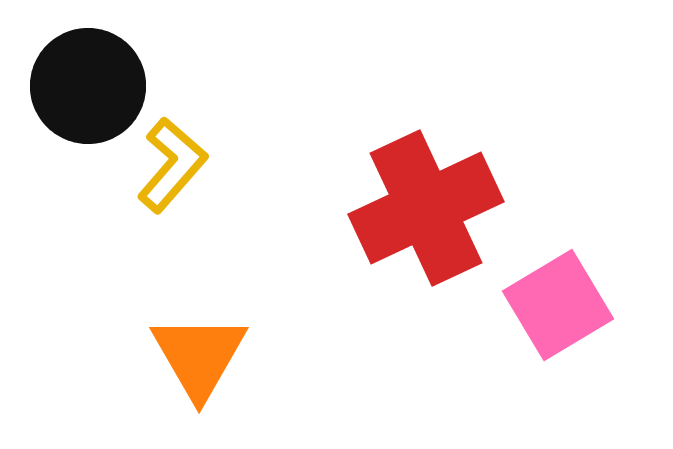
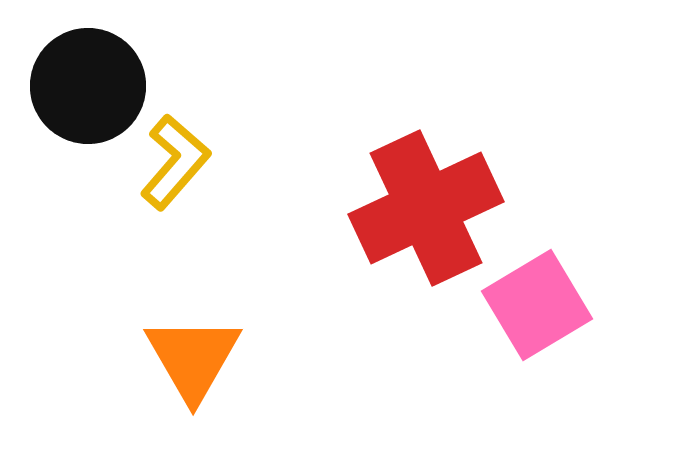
yellow L-shape: moved 3 px right, 3 px up
pink square: moved 21 px left
orange triangle: moved 6 px left, 2 px down
